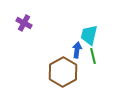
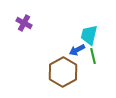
blue arrow: rotated 126 degrees counterclockwise
